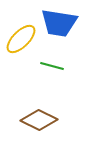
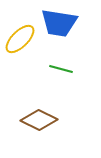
yellow ellipse: moved 1 px left
green line: moved 9 px right, 3 px down
